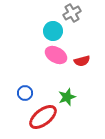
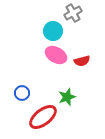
gray cross: moved 1 px right
blue circle: moved 3 px left
